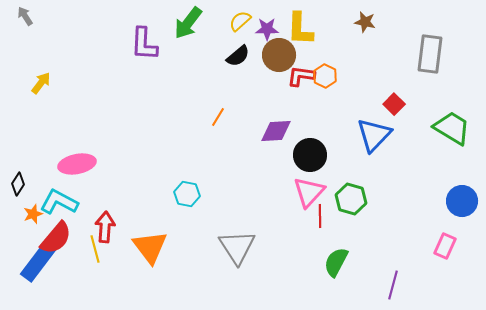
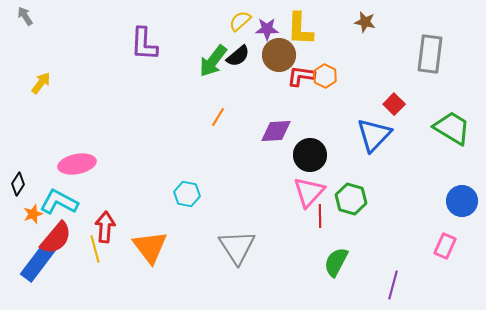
green arrow: moved 25 px right, 38 px down
